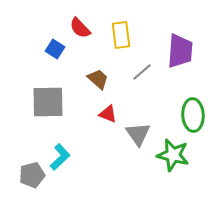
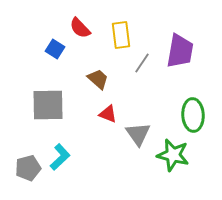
purple trapezoid: rotated 6 degrees clockwise
gray line: moved 9 px up; rotated 15 degrees counterclockwise
gray square: moved 3 px down
gray pentagon: moved 4 px left, 7 px up
